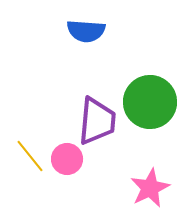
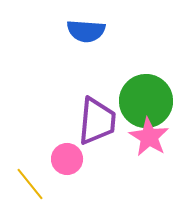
green circle: moved 4 px left, 1 px up
yellow line: moved 28 px down
pink star: moved 1 px left, 51 px up; rotated 15 degrees counterclockwise
